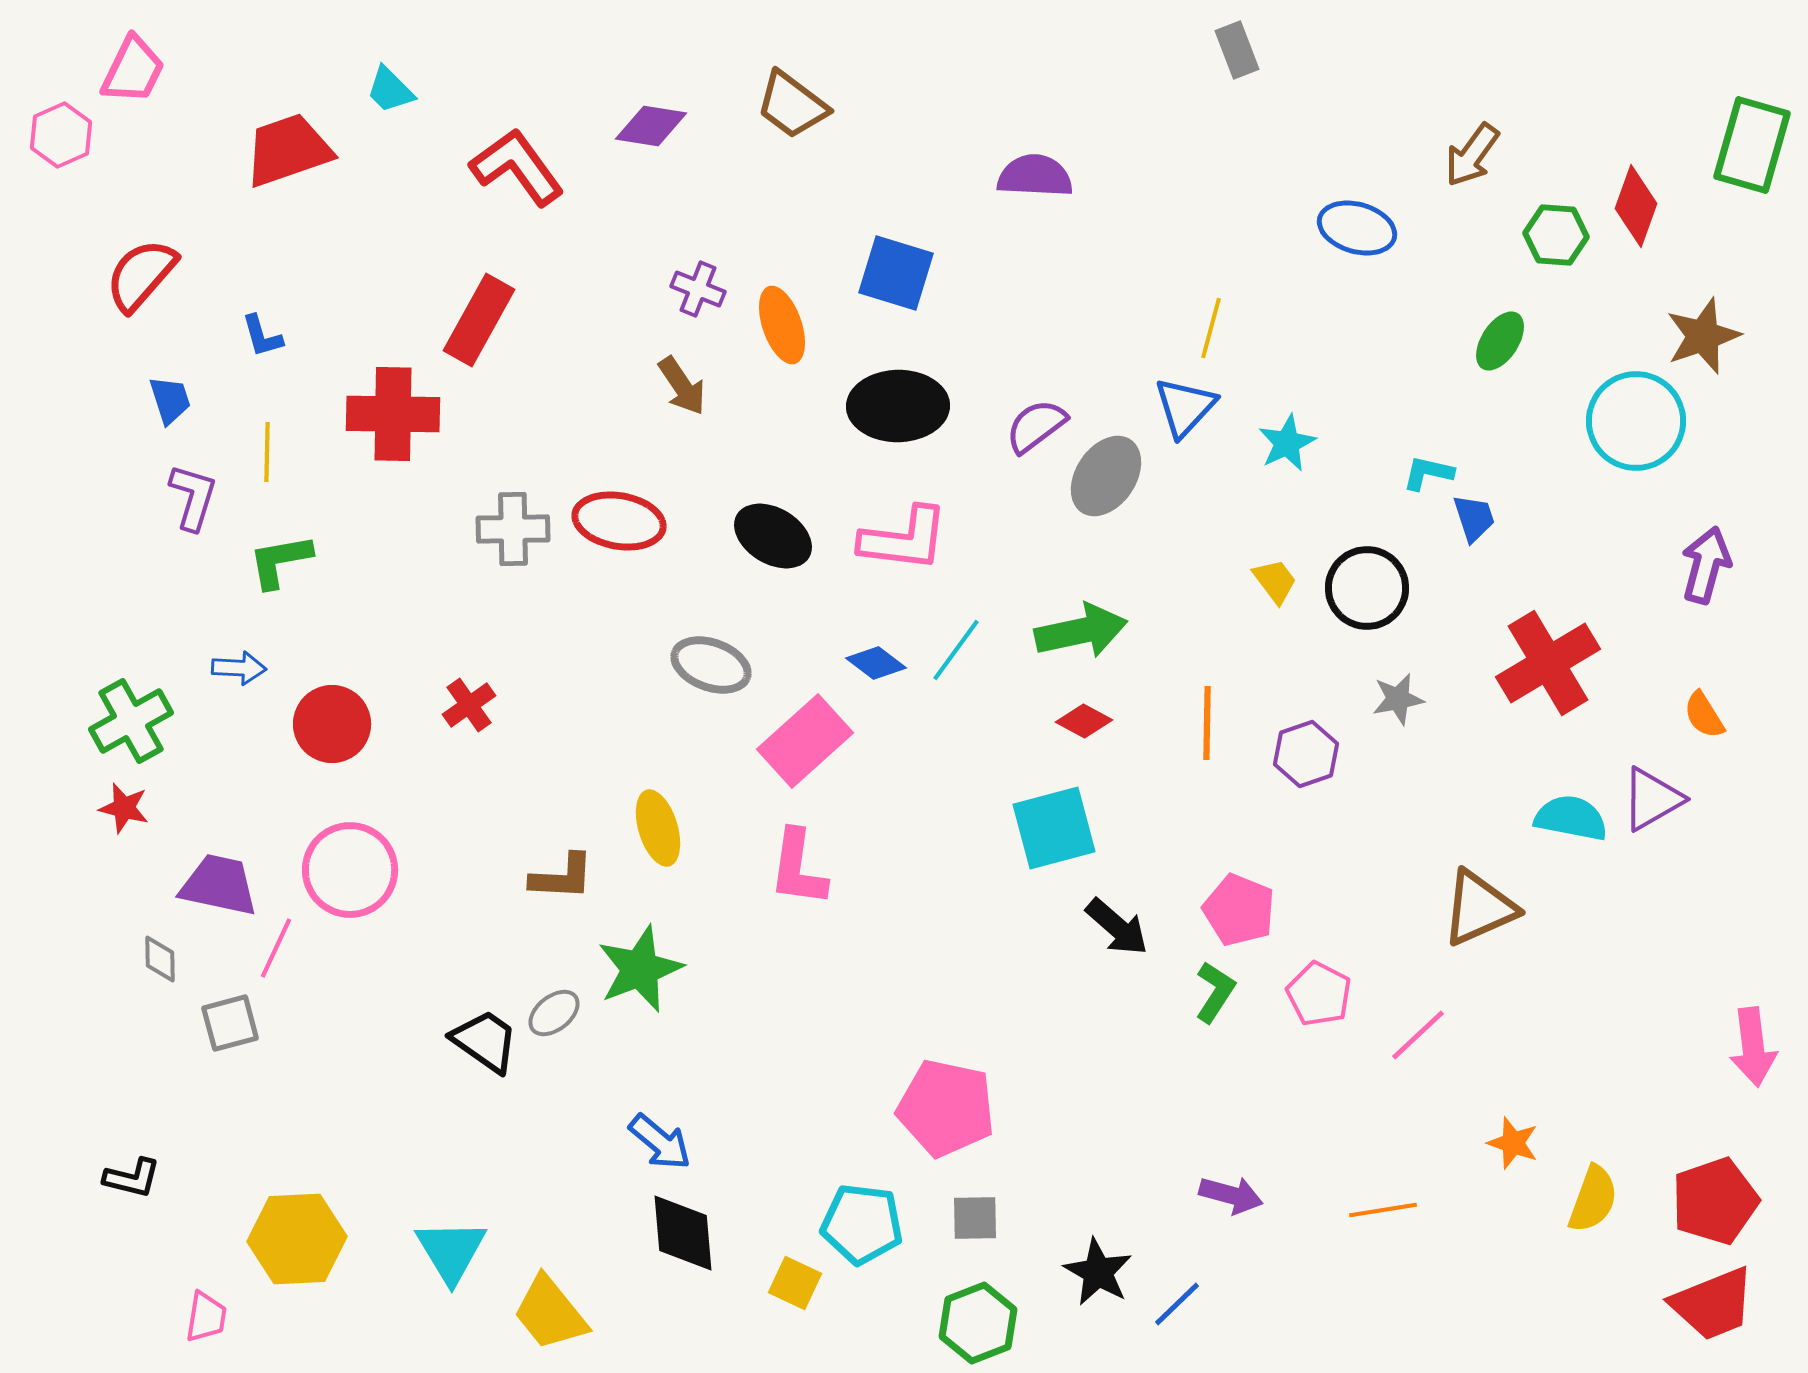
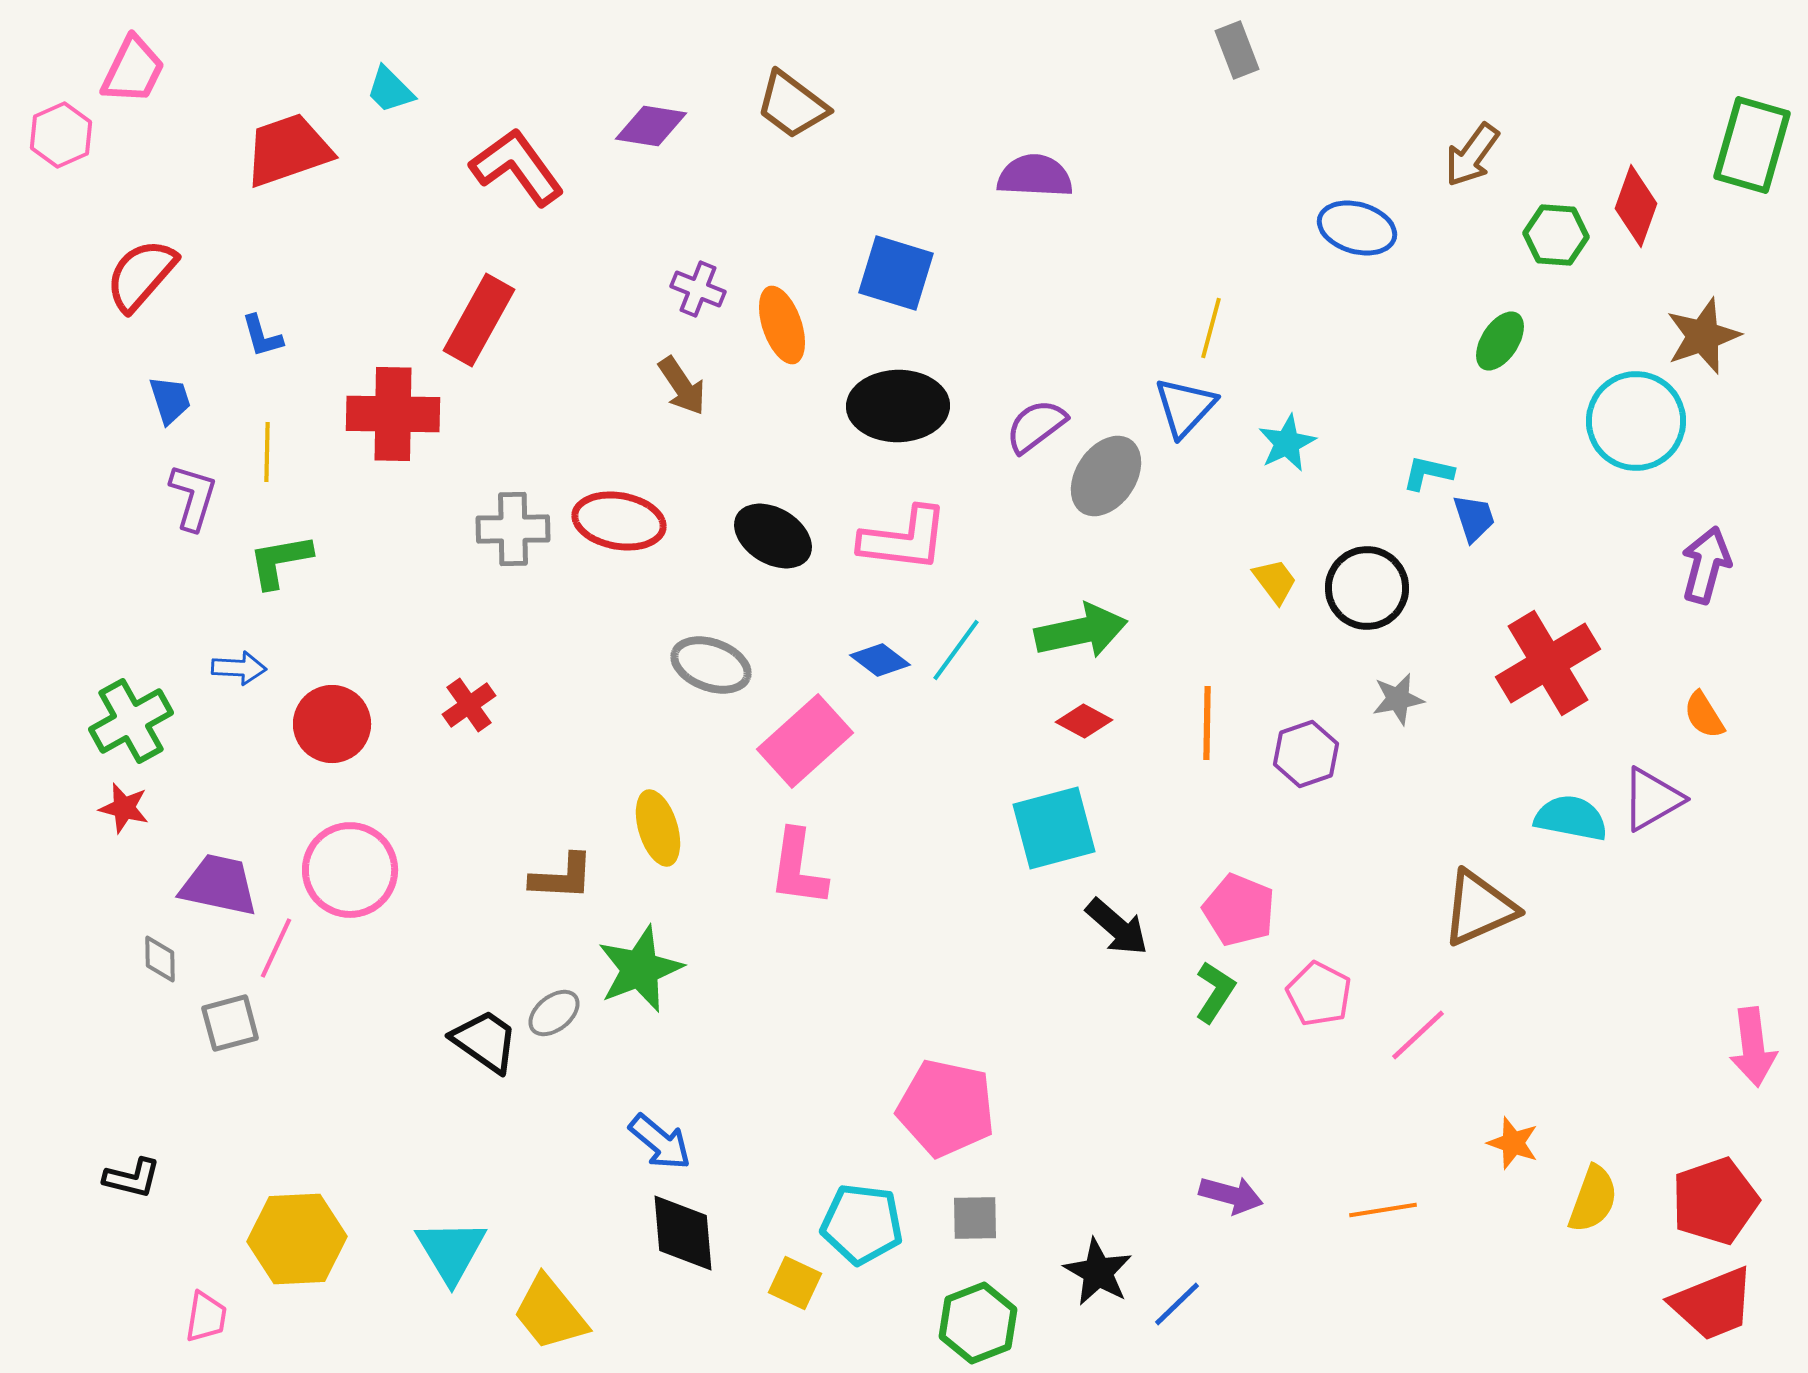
blue diamond at (876, 663): moved 4 px right, 3 px up
